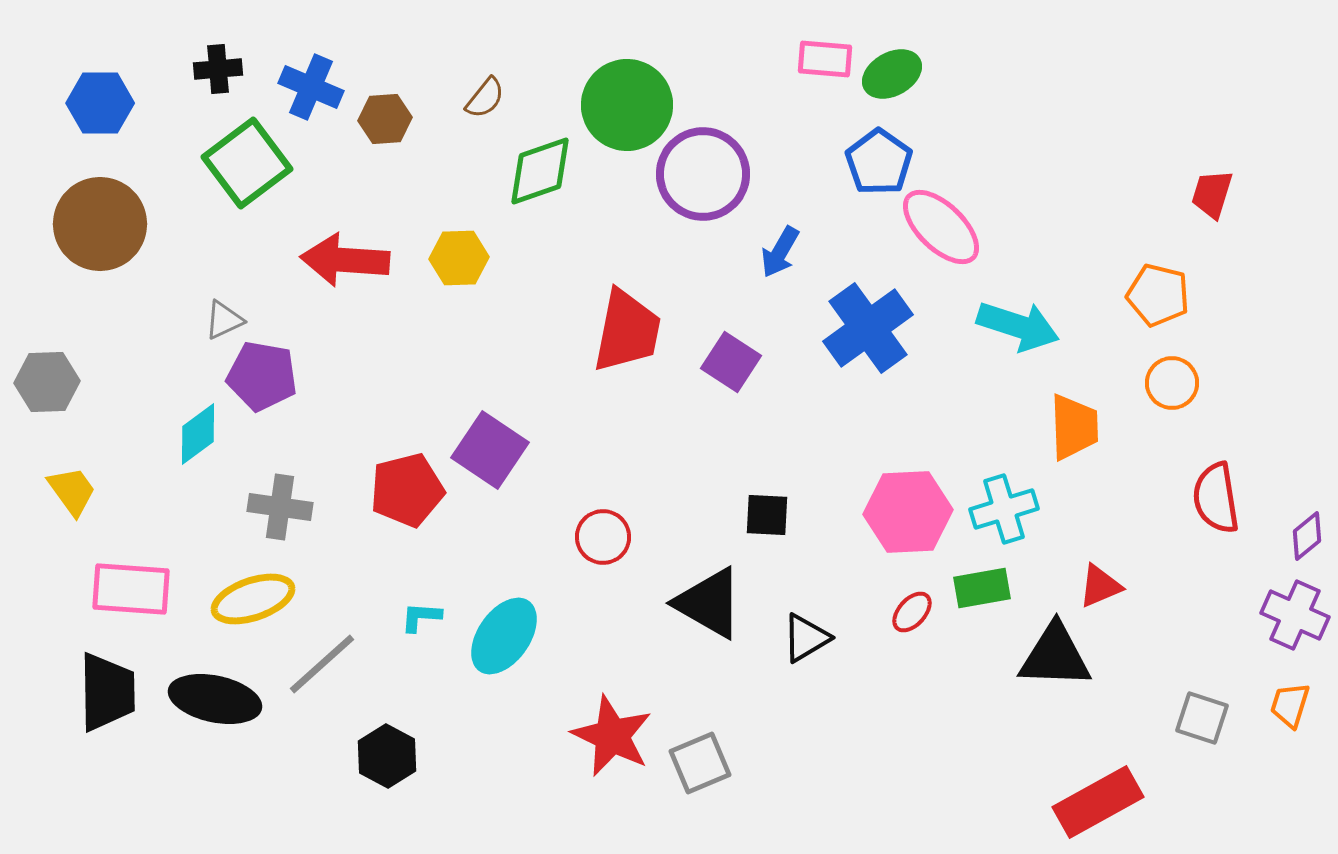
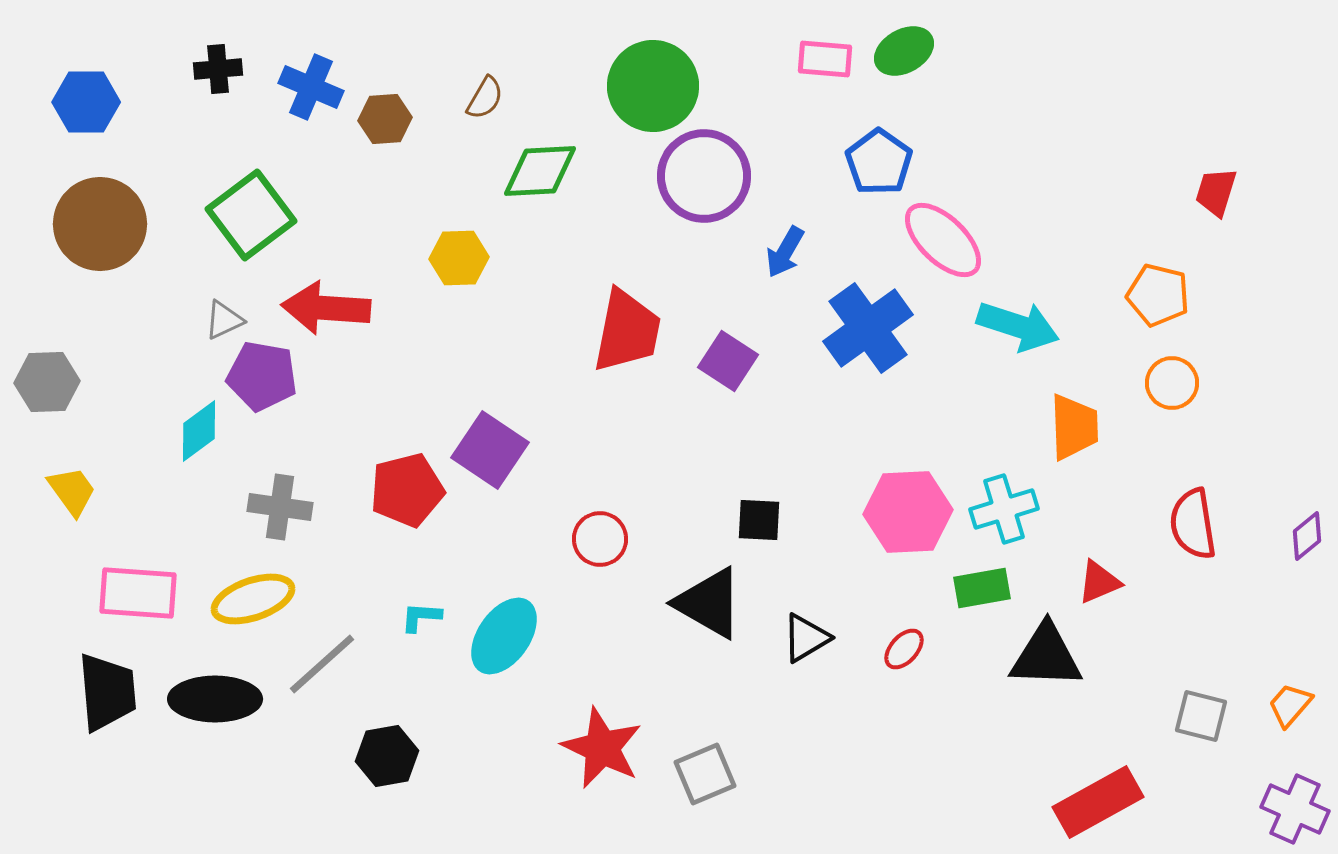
green ellipse at (892, 74): moved 12 px right, 23 px up
brown semicircle at (485, 98): rotated 9 degrees counterclockwise
blue hexagon at (100, 103): moved 14 px left, 1 px up
green circle at (627, 105): moved 26 px right, 19 px up
green square at (247, 163): moved 4 px right, 52 px down
green diamond at (540, 171): rotated 16 degrees clockwise
purple circle at (703, 174): moved 1 px right, 2 px down
red trapezoid at (1212, 194): moved 4 px right, 2 px up
pink ellipse at (941, 227): moved 2 px right, 13 px down
blue arrow at (780, 252): moved 5 px right
red arrow at (345, 260): moved 19 px left, 48 px down
purple square at (731, 362): moved 3 px left, 1 px up
cyan diamond at (198, 434): moved 1 px right, 3 px up
red semicircle at (1216, 498): moved 23 px left, 26 px down
black square at (767, 515): moved 8 px left, 5 px down
red circle at (603, 537): moved 3 px left, 2 px down
red triangle at (1100, 586): moved 1 px left, 4 px up
pink rectangle at (131, 589): moved 7 px right, 4 px down
red ellipse at (912, 612): moved 8 px left, 37 px down
purple cross at (1295, 615): moved 194 px down
black triangle at (1055, 656): moved 9 px left
black trapezoid at (107, 692): rotated 4 degrees counterclockwise
black ellipse at (215, 699): rotated 12 degrees counterclockwise
orange trapezoid at (1290, 705): rotated 24 degrees clockwise
gray square at (1202, 718): moved 1 px left, 2 px up; rotated 4 degrees counterclockwise
red star at (612, 736): moved 10 px left, 12 px down
black hexagon at (387, 756): rotated 22 degrees clockwise
gray square at (700, 763): moved 5 px right, 11 px down
